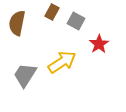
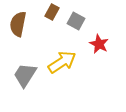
brown semicircle: moved 1 px right, 1 px down
red star: rotated 12 degrees counterclockwise
